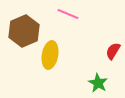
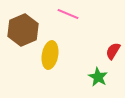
brown hexagon: moved 1 px left, 1 px up
green star: moved 6 px up
